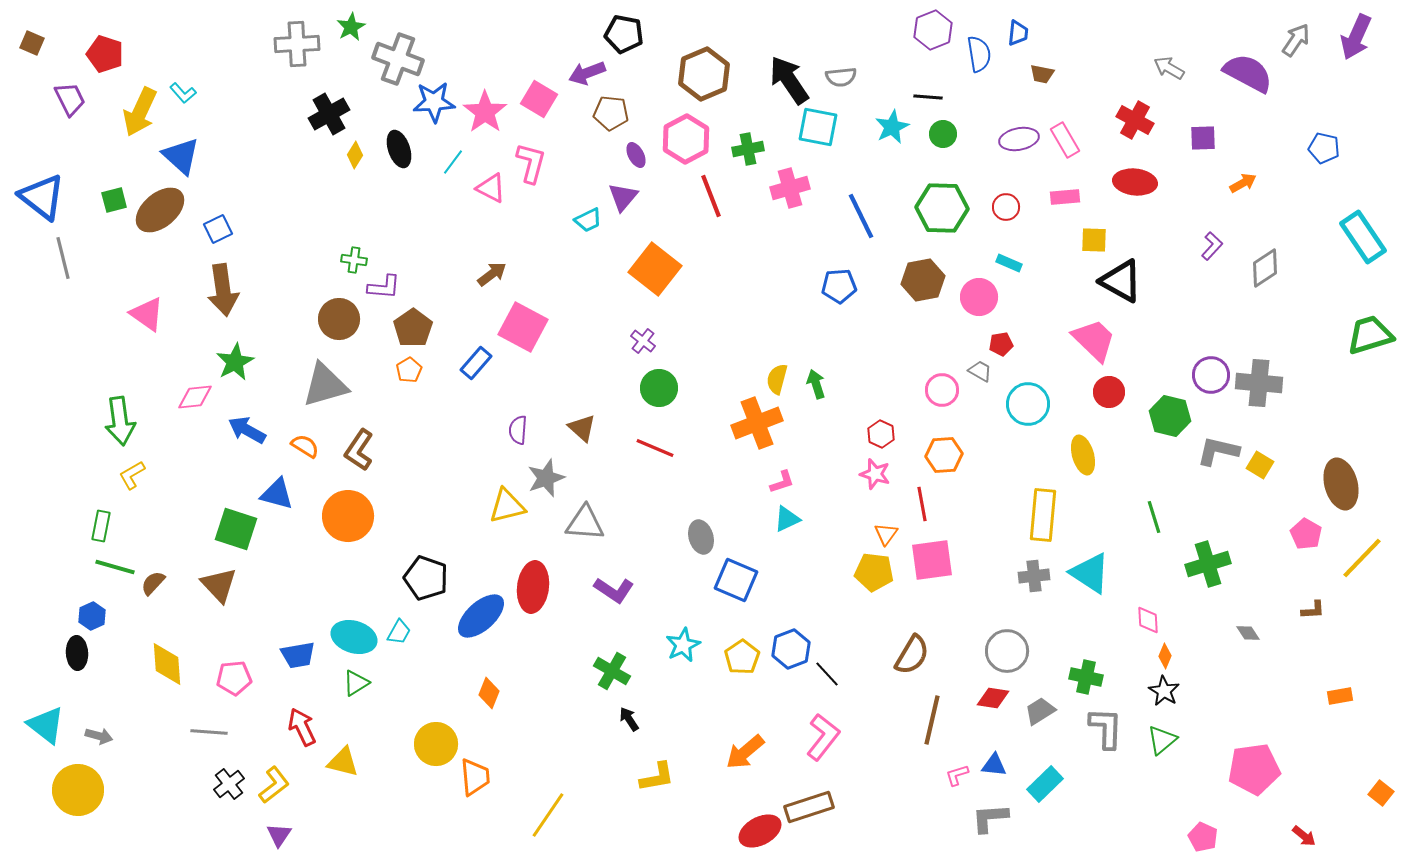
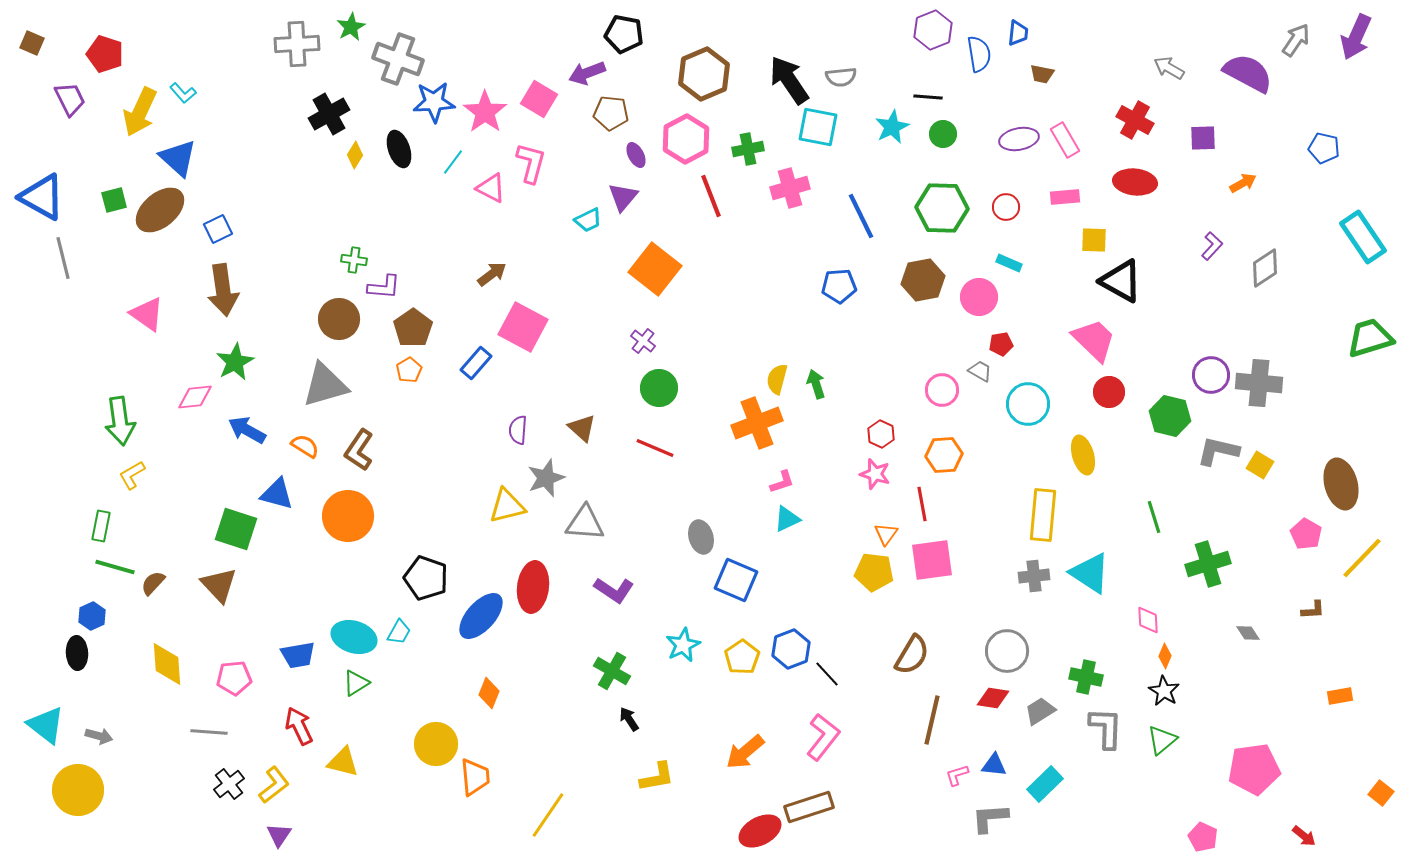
blue triangle at (181, 156): moved 3 px left, 2 px down
blue triangle at (42, 197): rotated 9 degrees counterclockwise
green trapezoid at (1370, 335): moved 3 px down
blue ellipse at (481, 616): rotated 6 degrees counterclockwise
red arrow at (302, 727): moved 3 px left, 1 px up
